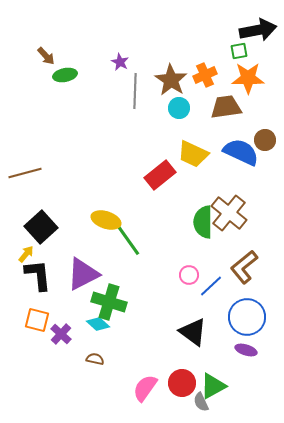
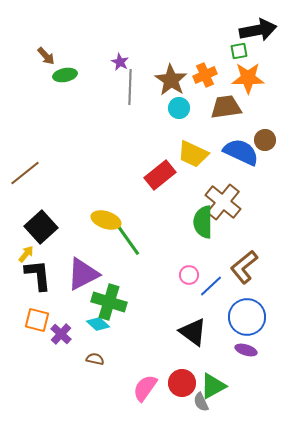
gray line: moved 5 px left, 4 px up
brown line: rotated 24 degrees counterclockwise
brown cross: moved 6 px left, 11 px up
